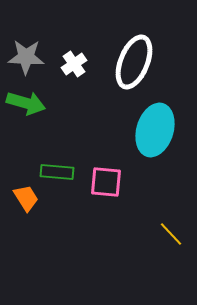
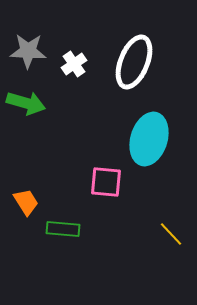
gray star: moved 2 px right, 6 px up
cyan ellipse: moved 6 px left, 9 px down
green rectangle: moved 6 px right, 57 px down
orange trapezoid: moved 4 px down
